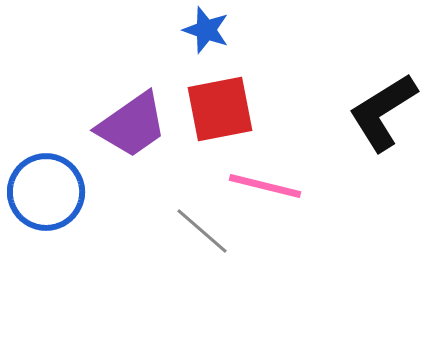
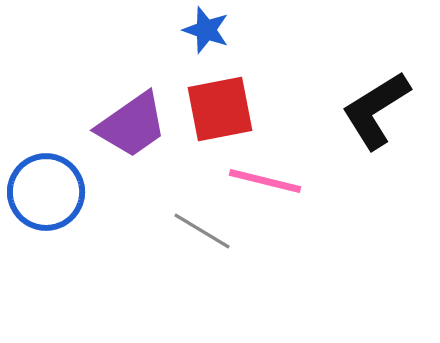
black L-shape: moved 7 px left, 2 px up
pink line: moved 5 px up
gray line: rotated 10 degrees counterclockwise
